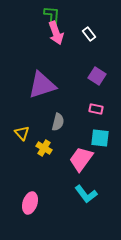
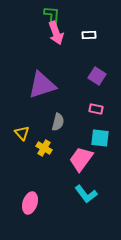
white rectangle: moved 1 px down; rotated 56 degrees counterclockwise
